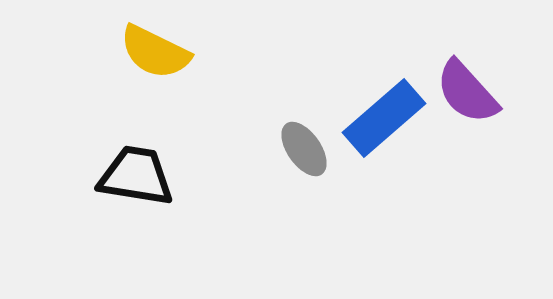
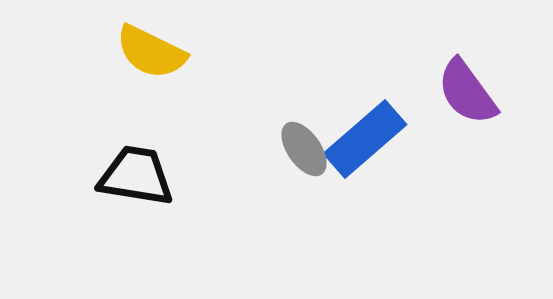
yellow semicircle: moved 4 px left
purple semicircle: rotated 6 degrees clockwise
blue rectangle: moved 19 px left, 21 px down
